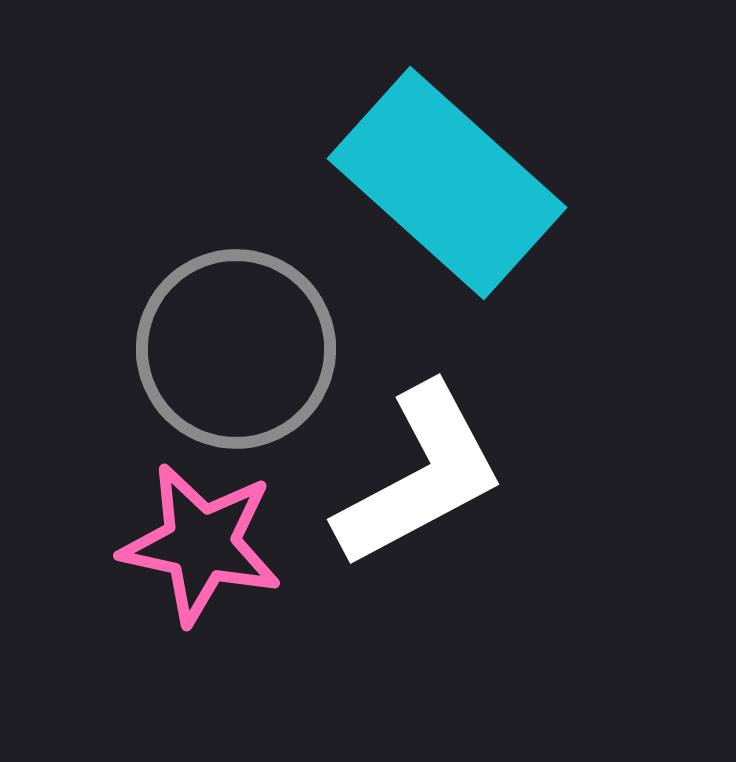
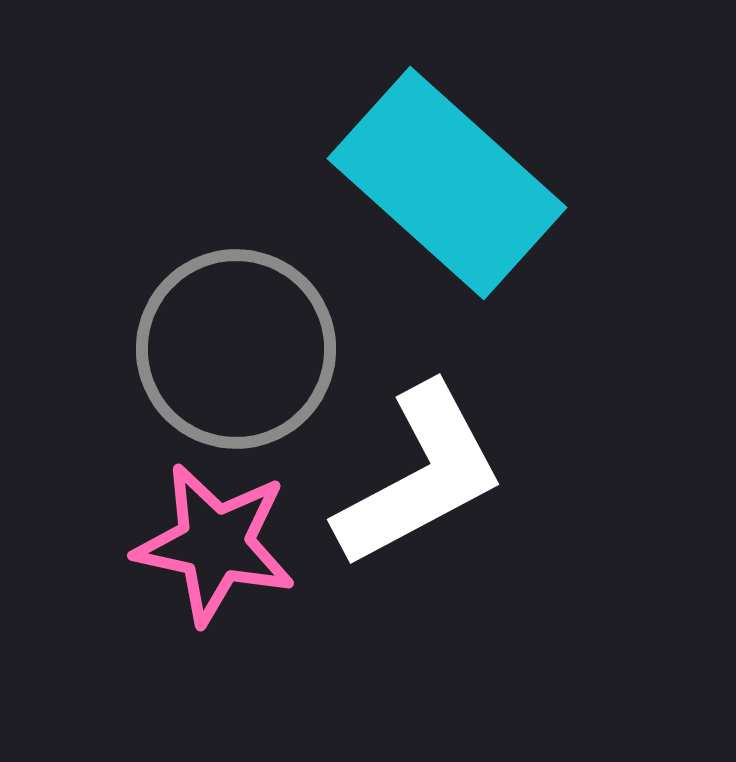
pink star: moved 14 px right
